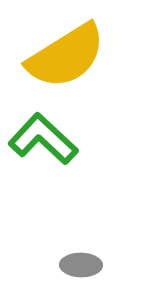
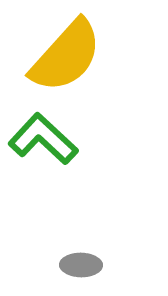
yellow semicircle: rotated 16 degrees counterclockwise
